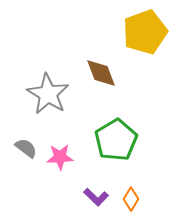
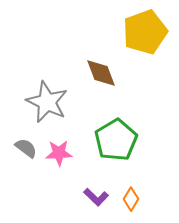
gray star: moved 1 px left, 8 px down; rotated 6 degrees counterclockwise
pink star: moved 1 px left, 4 px up
